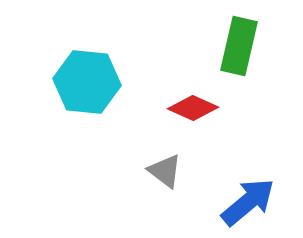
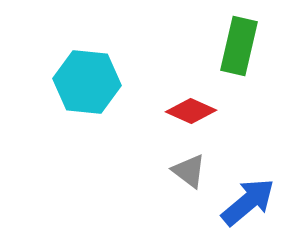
red diamond: moved 2 px left, 3 px down
gray triangle: moved 24 px right
